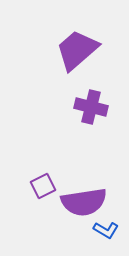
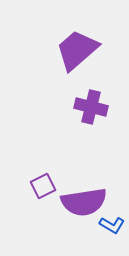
blue L-shape: moved 6 px right, 5 px up
